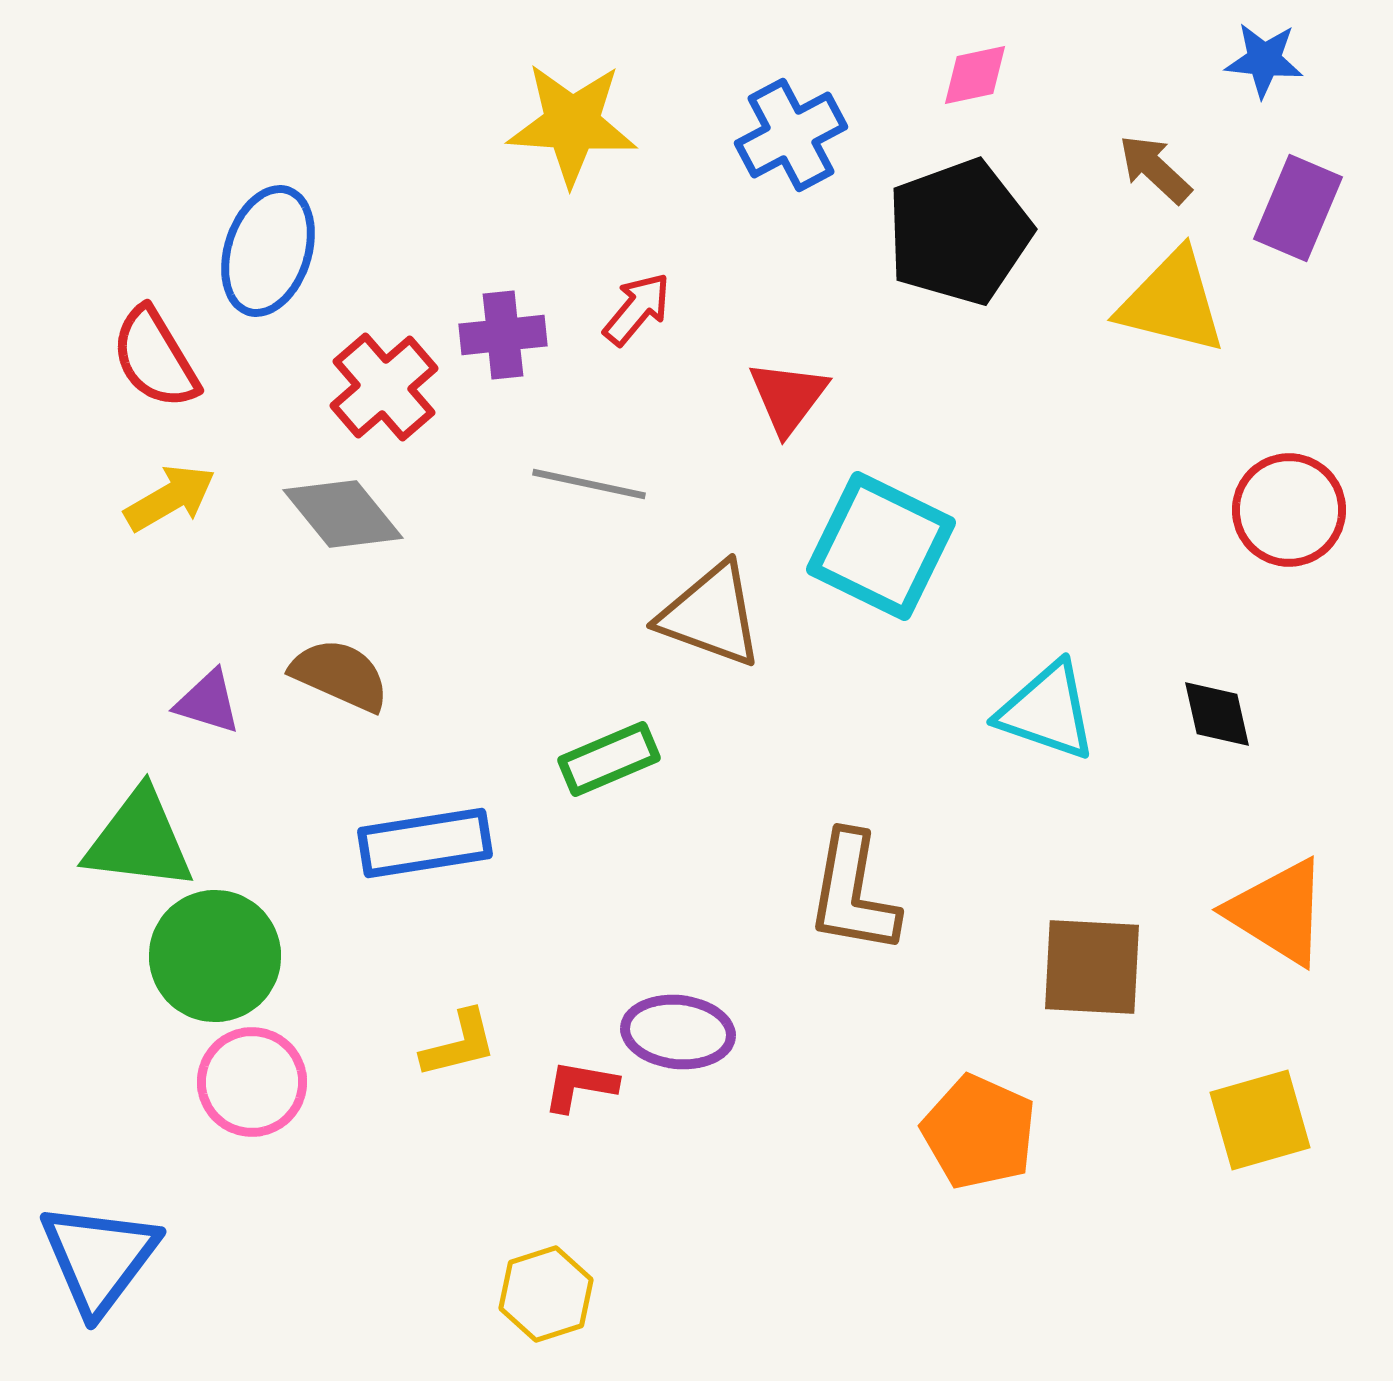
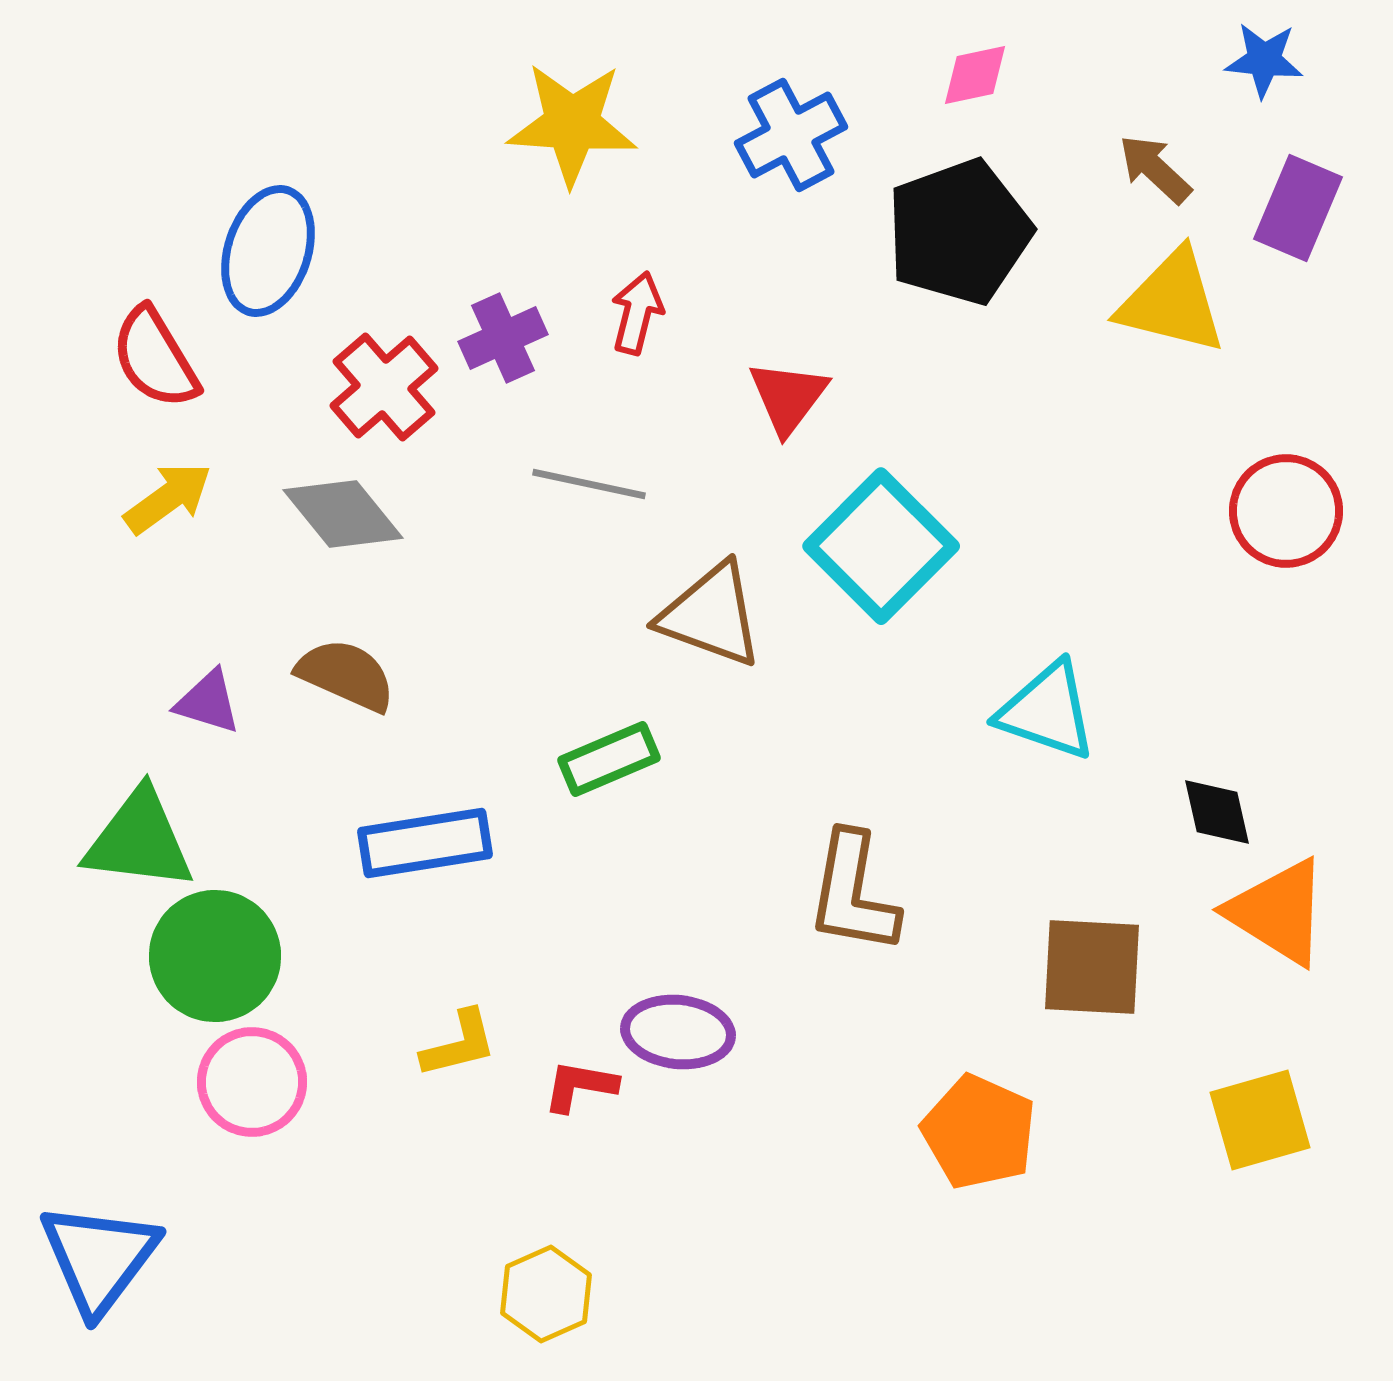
red arrow: moved 4 px down; rotated 26 degrees counterclockwise
purple cross: moved 3 px down; rotated 18 degrees counterclockwise
yellow arrow: moved 2 px left; rotated 6 degrees counterclockwise
red circle: moved 3 px left, 1 px down
cyan square: rotated 19 degrees clockwise
brown semicircle: moved 6 px right
black diamond: moved 98 px down
yellow hexagon: rotated 6 degrees counterclockwise
